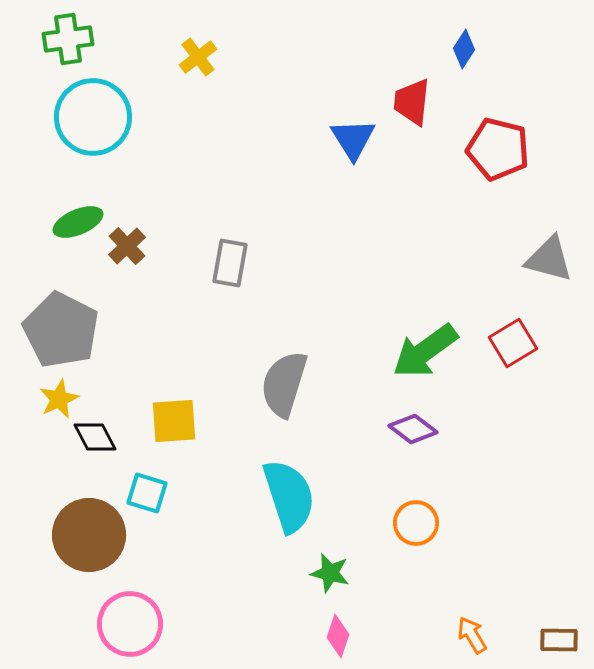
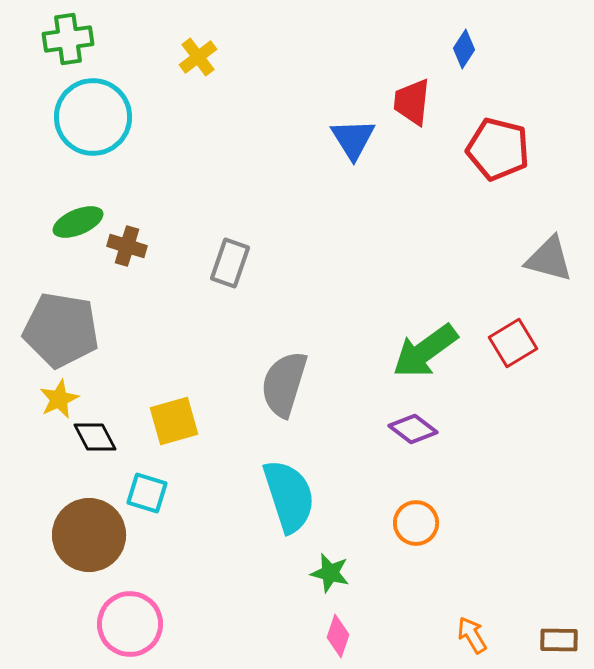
brown cross: rotated 30 degrees counterclockwise
gray rectangle: rotated 9 degrees clockwise
gray pentagon: rotated 18 degrees counterclockwise
yellow square: rotated 12 degrees counterclockwise
